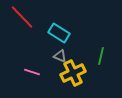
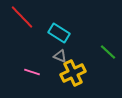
green line: moved 7 px right, 4 px up; rotated 60 degrees counterclockwise
